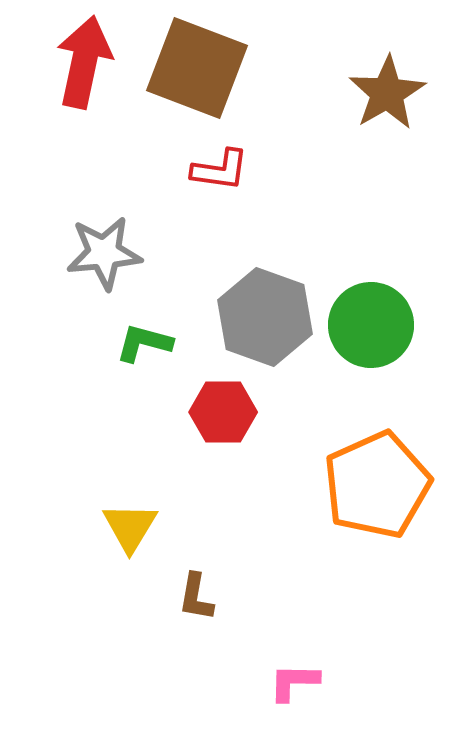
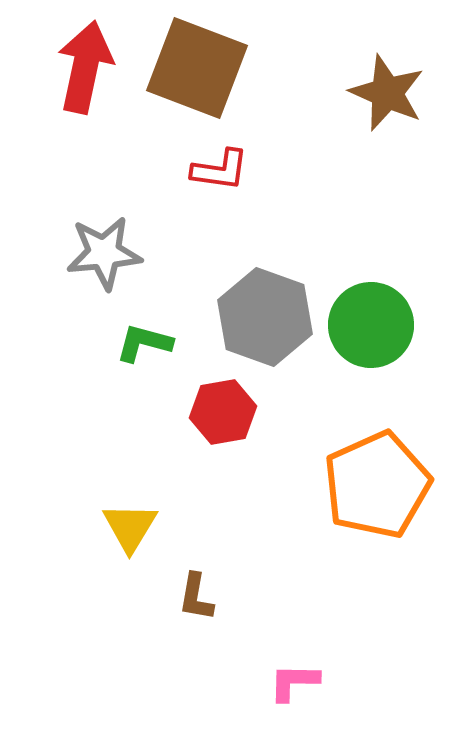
red arrow: moved 1 px right, 5 px down
brown star: rotated 18 degrees counterclockwise
red hexagon: rotated 10 degrees counterclockwise
